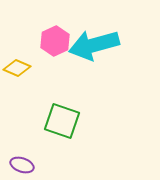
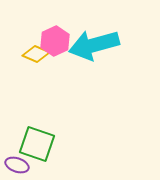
yellow diamond: moved 19 px right, 14 px up
green square: moved 25 px left, 23 px down
purple ellipse: moved 5 px left
